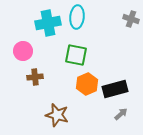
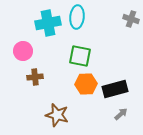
green square: moved 4 px right, 1 px down
orange hexagon: moved 1 px left; rotated 20 degrees clockwise
